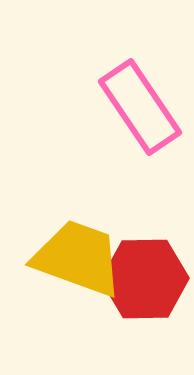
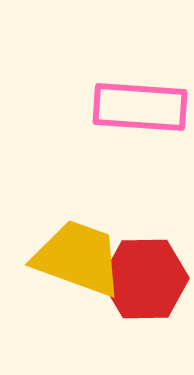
pink rectangle: rotated 52 degrees counterclockwise
